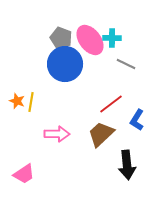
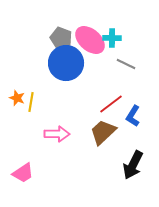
pink ellipse: rotated 12 degrees counterclockwise
blue circle: moved 1 px right, 1 px up
orange star: moved 3 px up
blue L-shape: moved 4 px left, 4 px up
brown trapezoid: moved 2 px right, 2 px up
black arrow: moved 6 px right; rotated 32 degrees clockwise
pink trapezoid: moved 1 px left, 1 px up
